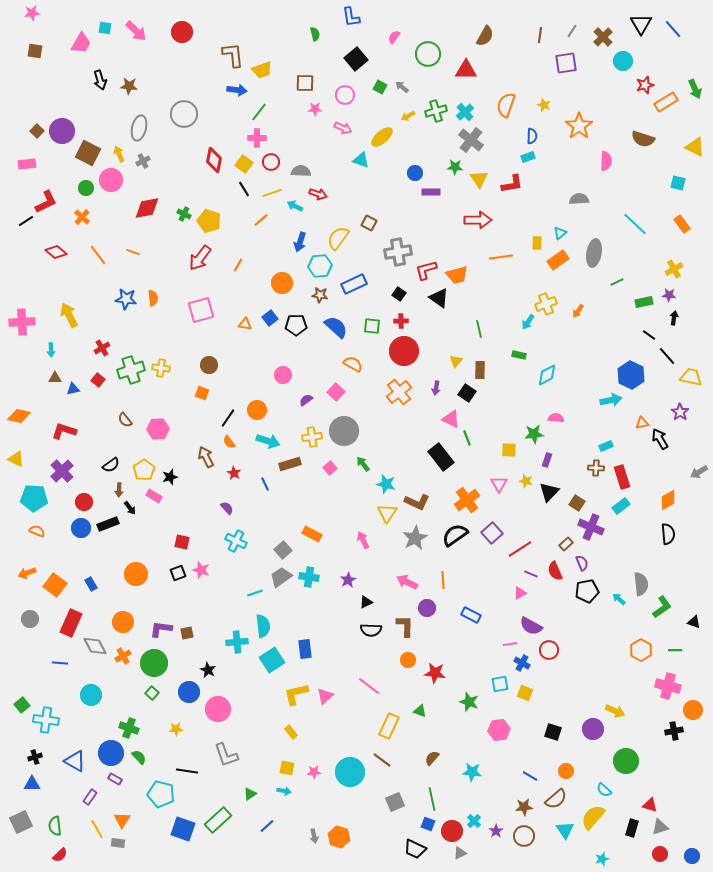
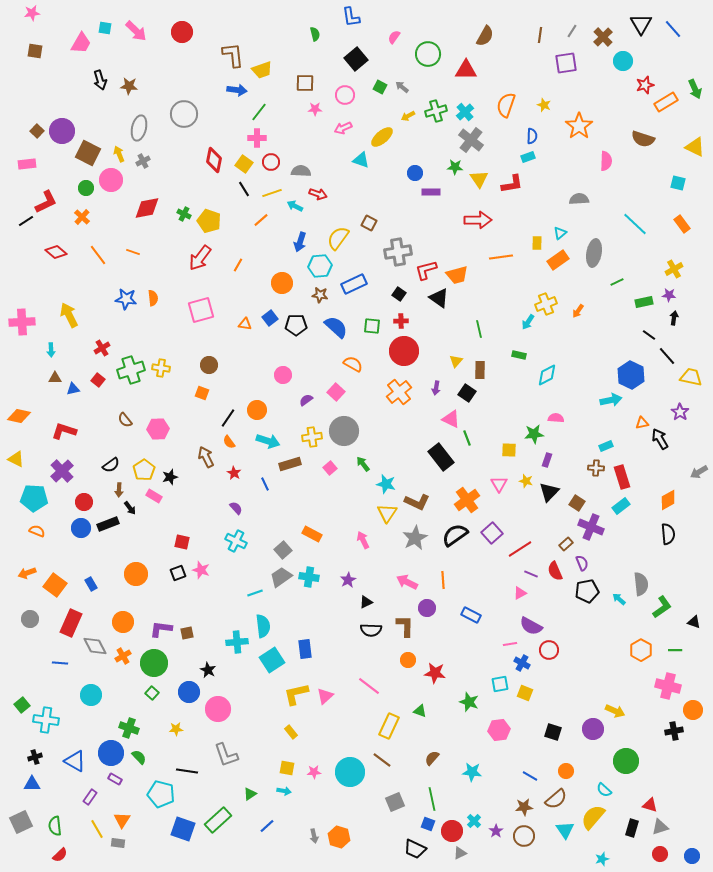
pink arrow at (343, 128): rotated 132 degrees clockwise
purple semicircle at (227, 508): moved 9 px right
